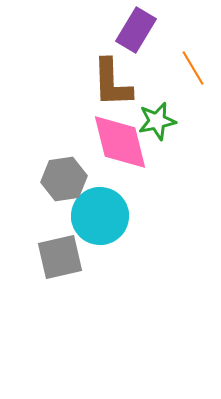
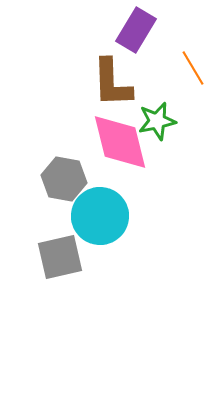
gray hexagon: rotated 18 degrees clockwise
